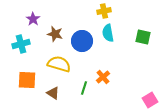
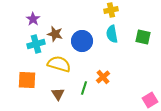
yellow cross: moved 7 px right, 1 px up
cyan semicircle: moved 4 px right, 1 px down
cyan cross: moved 15 px right
brown triangle: moved 5 px right, 1 px down; rotated 24 degrees clockwise
